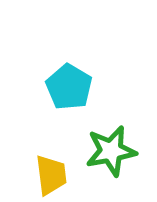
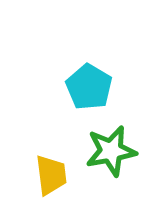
cyan pentagon: moved 20 px right
